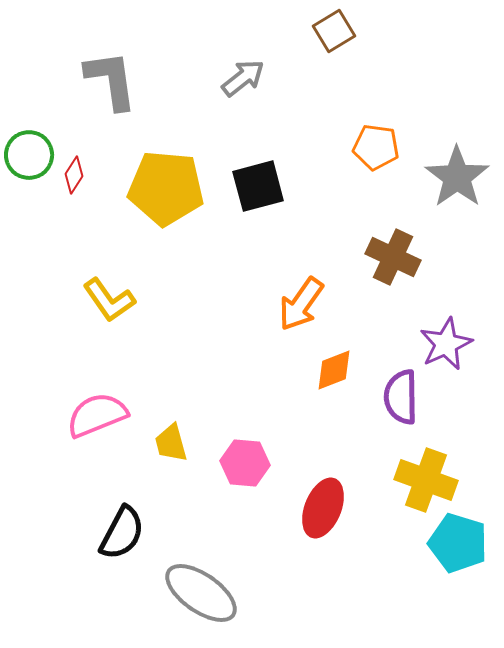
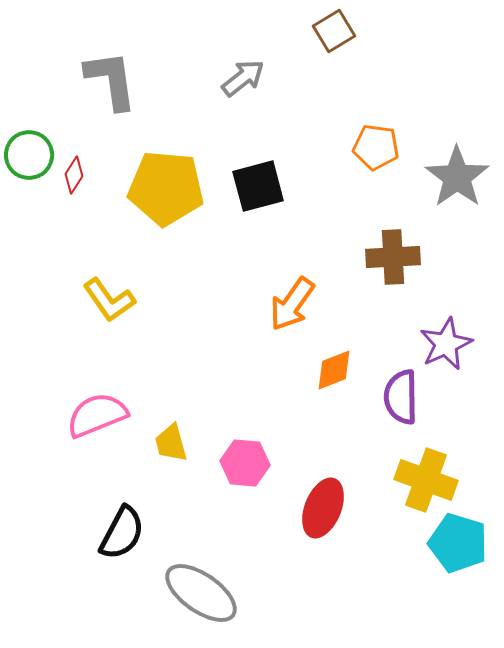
brown cross: rotated 28 degrees counterclockwise
orange arrow: moved 9 px left
